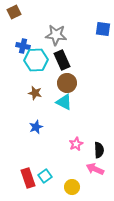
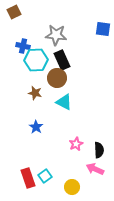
brown circle: moved 10 px left, 5 px up
blue star: rotated 16 degrees counterclockwise
